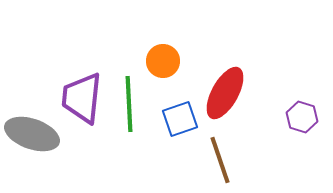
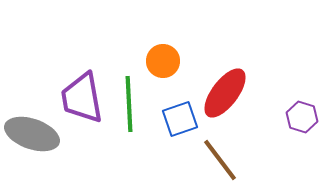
red ellipse: rotated 8 degrees clockwise
purple trapezoid: rotated 16 degrees counterclockwise
brown line: rotated 18 degrees counterclockwise
